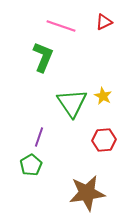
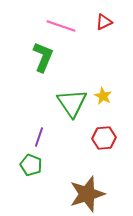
red hexagon: moved 2 px up
green pentagon: rotated 20 degrees counterclockwise
brown star: moved 1 px down; rotated 9 degrees counterclockwise
